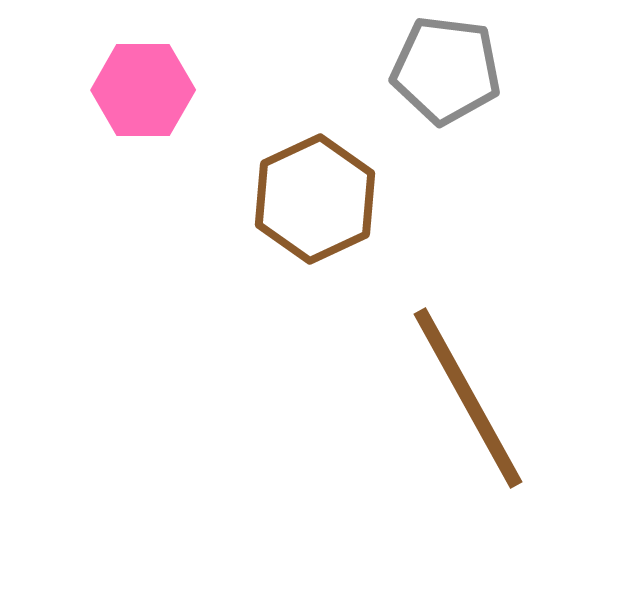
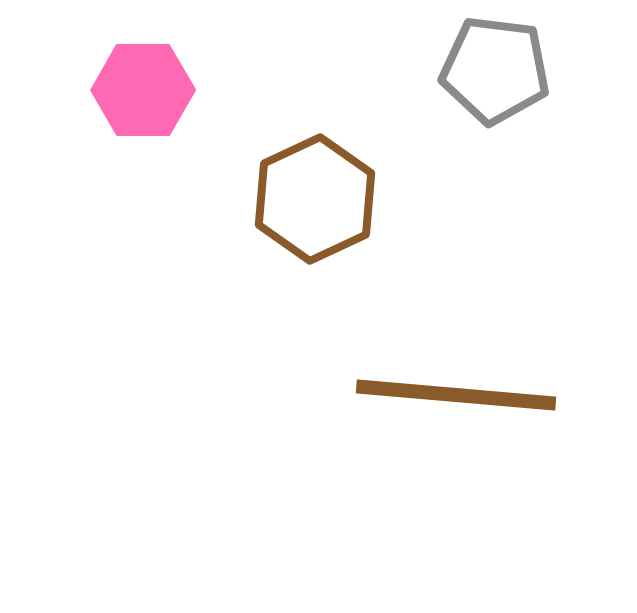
gray pentagon: moved 49 px right
brown line: moved 12 px left, 3 px up; rotated 56 degrees counterclockwise
